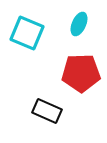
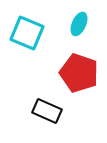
red pentagon: moved 2 px left; rotated 21 degrees clockwise
